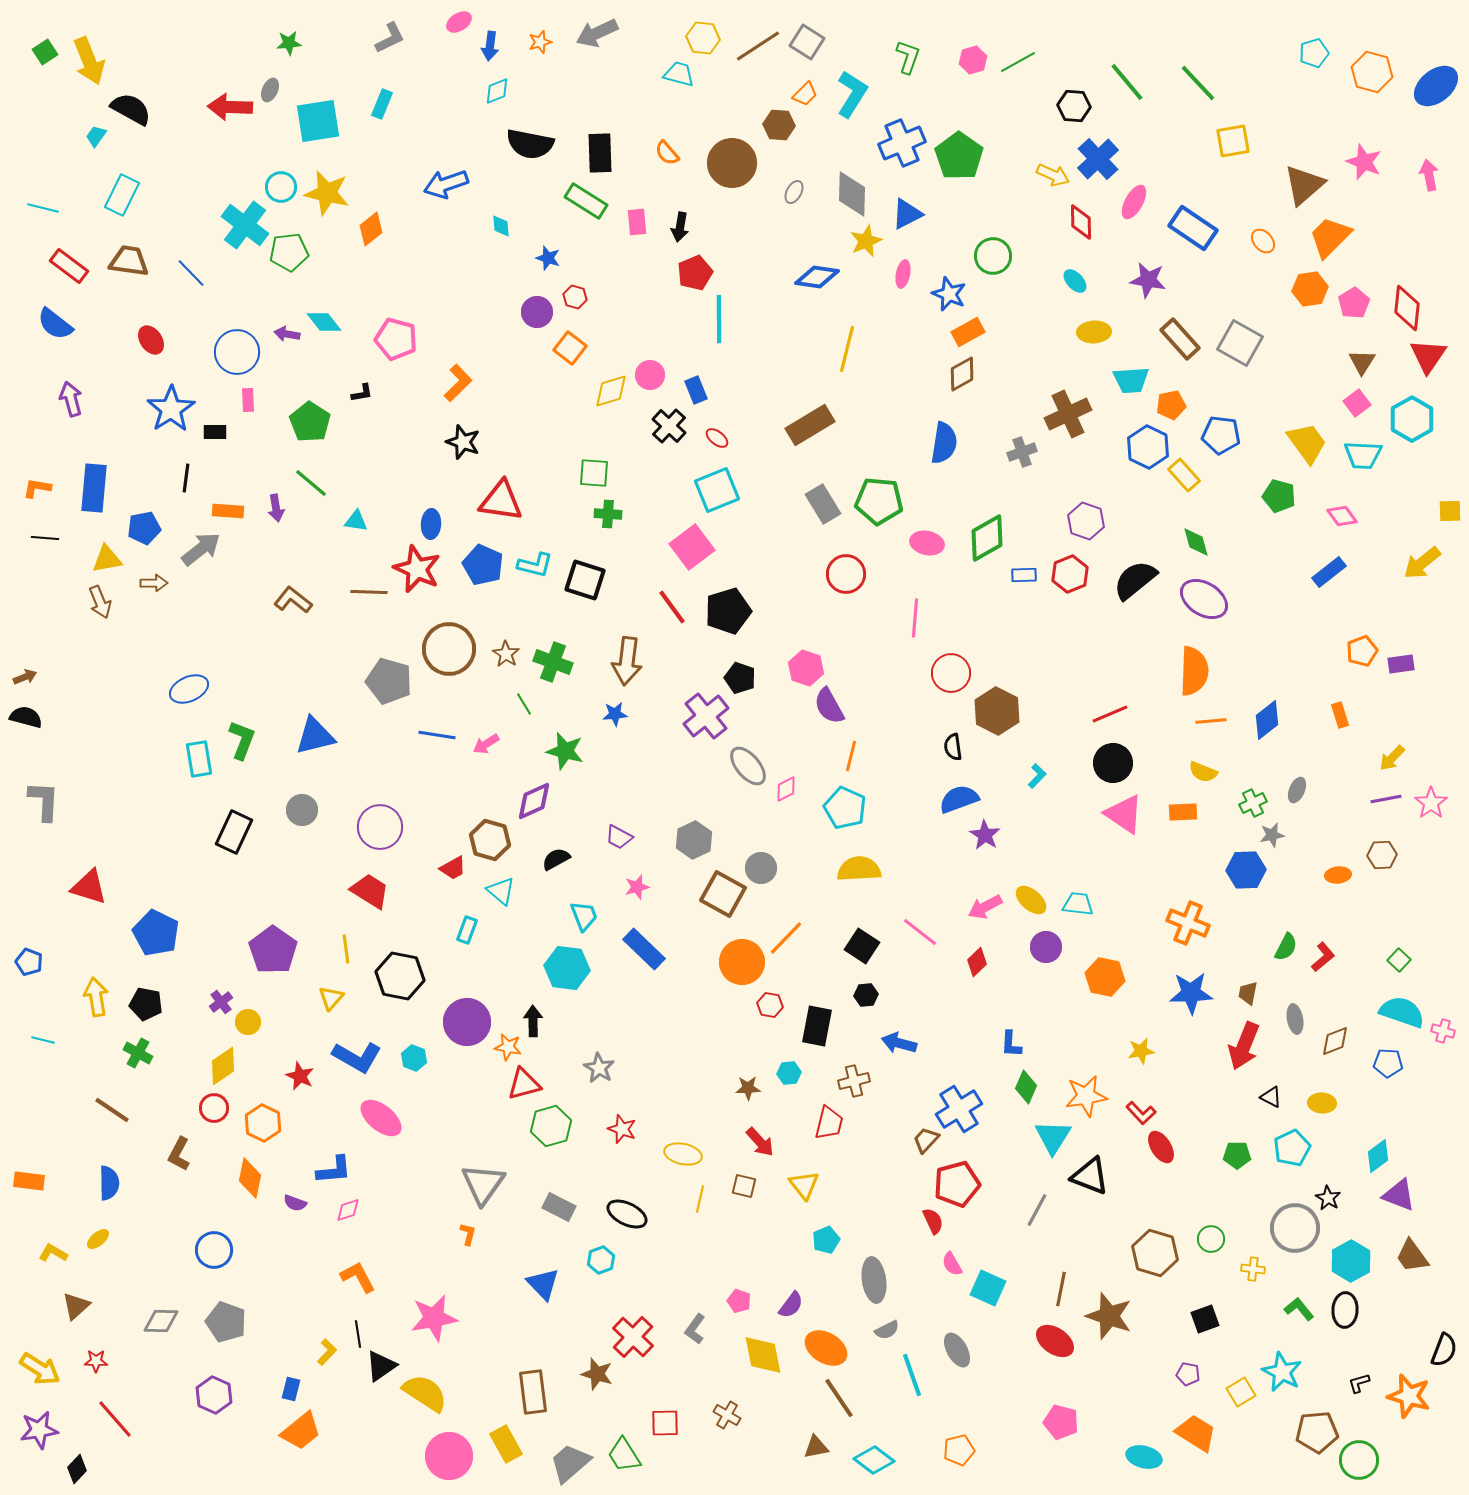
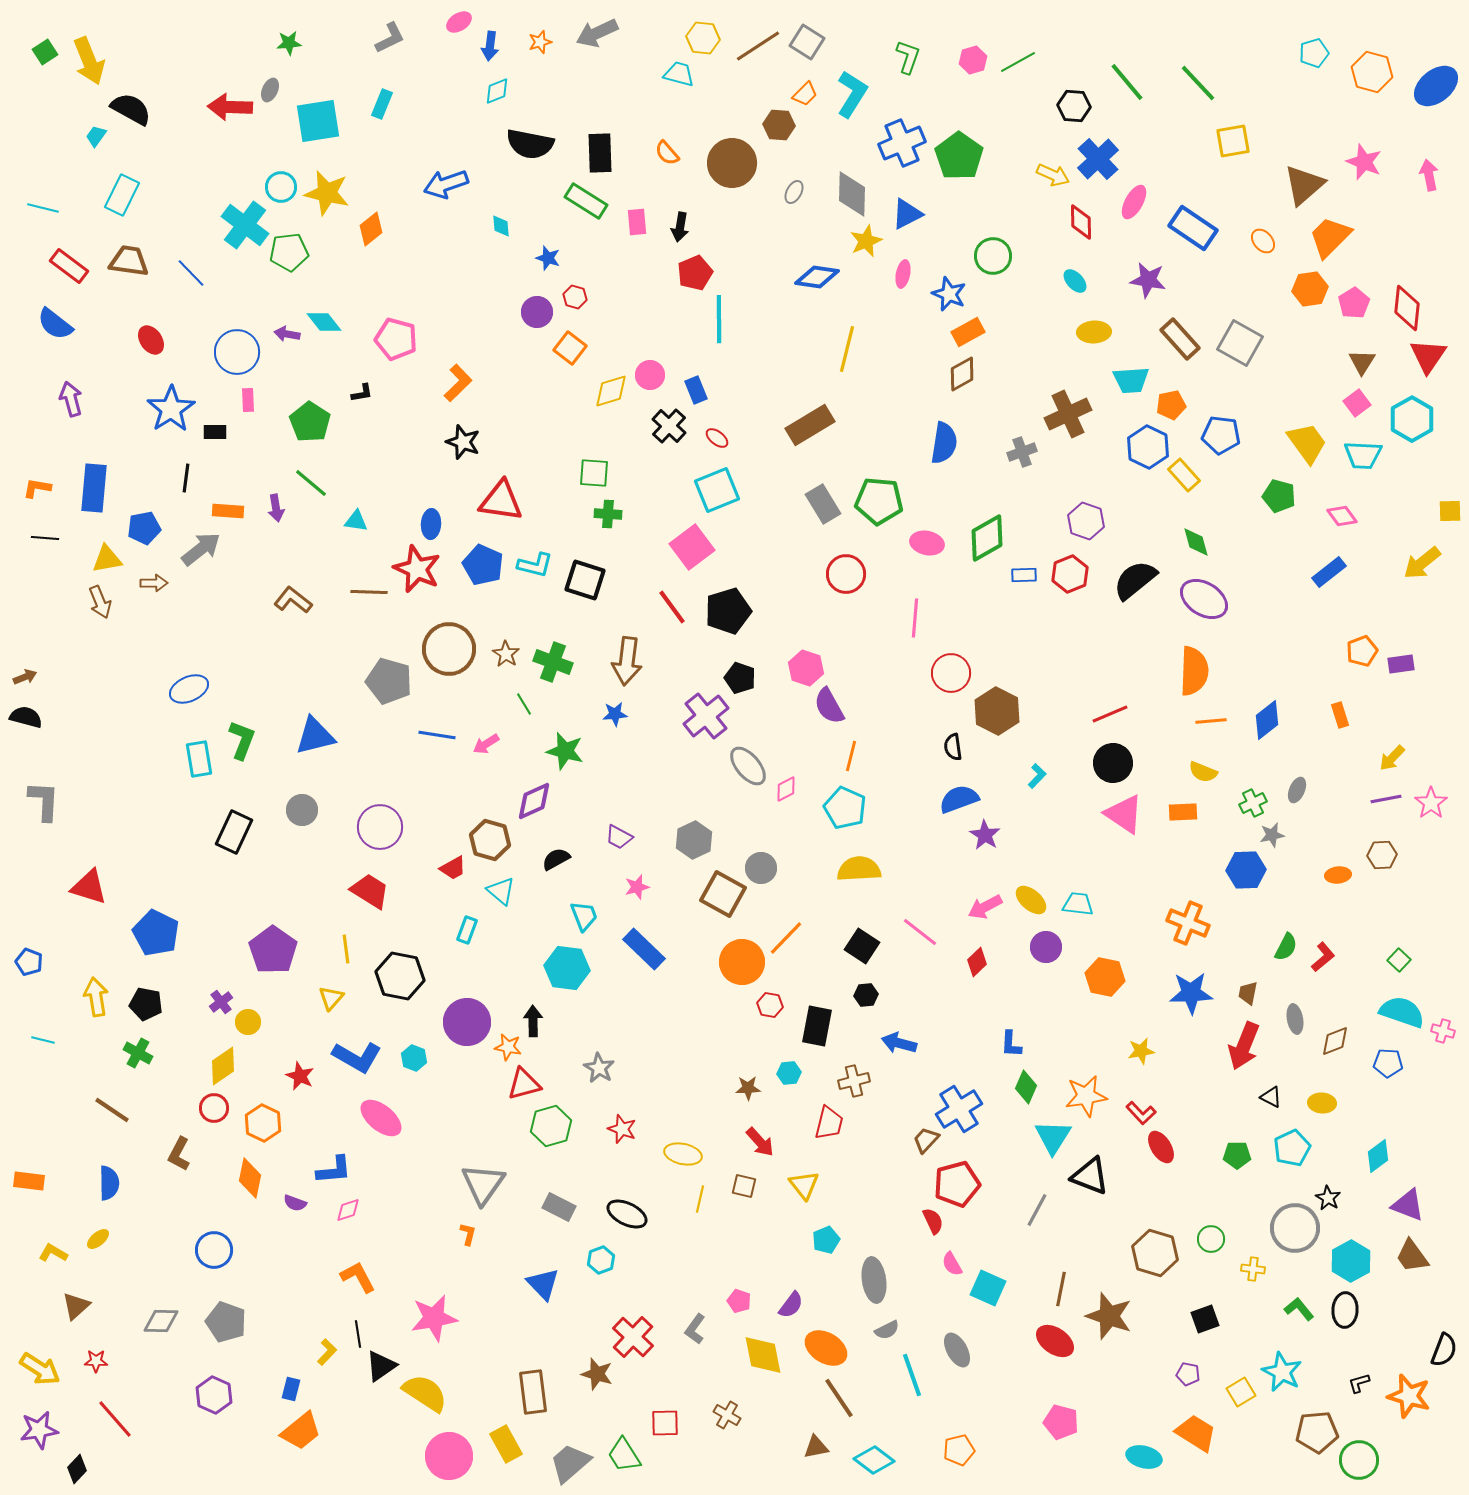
purple triangle at (1399, 1195): moved 9 px right, 10 px down
